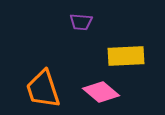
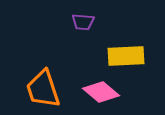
purple trapezoid: moved 2 px right
